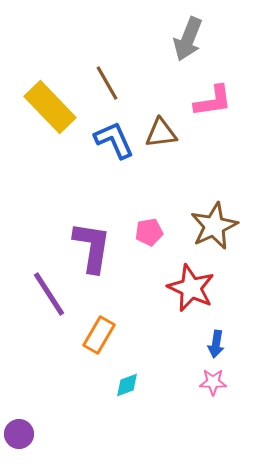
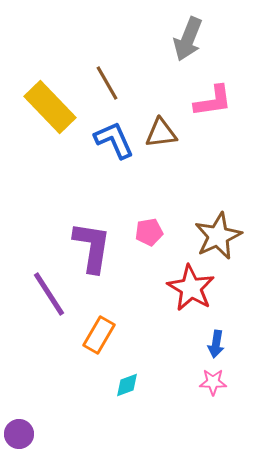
brown star: moved 4 px right, 10 px down
red star: rotated 6 degrees clockwise
